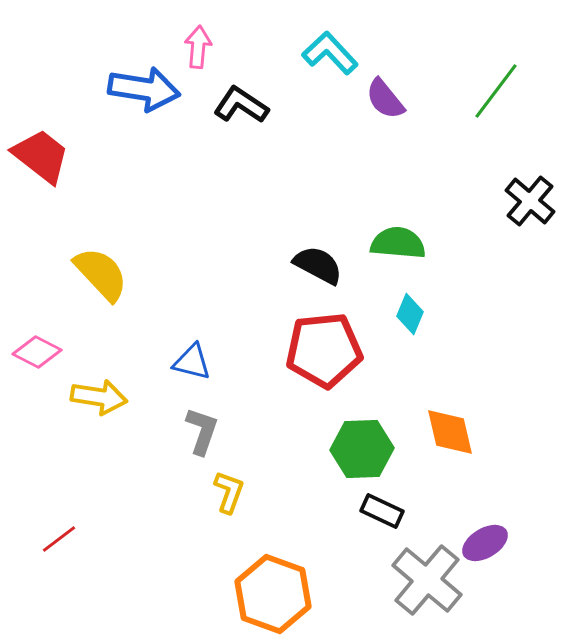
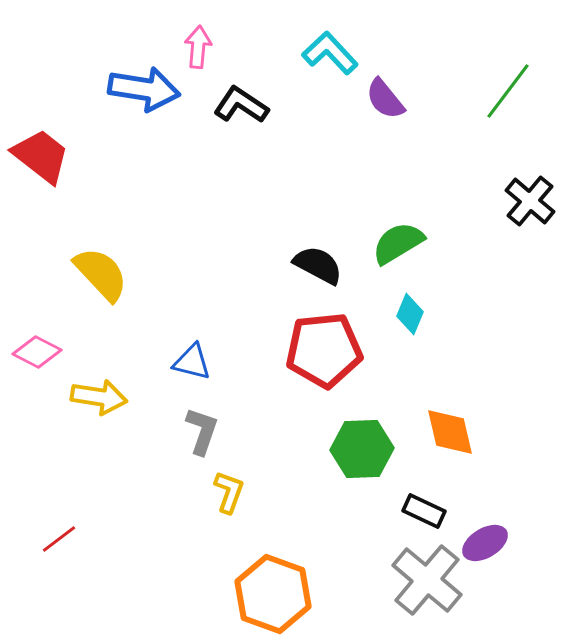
green line: moved 12 px right
green semicircle: rotated 36 degrees counterclockwise
black rectangle: moved 42 px right
